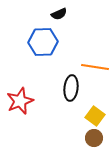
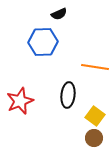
black ellipse: moved 3 px left, 7 px down
